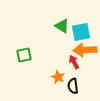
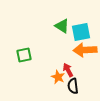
red arrow: moved 6 px left, 8 px down
